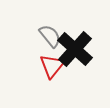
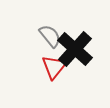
red triangle: moved 2 px right, 1 px down
